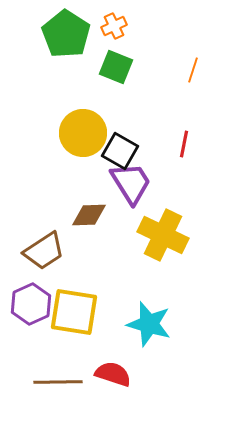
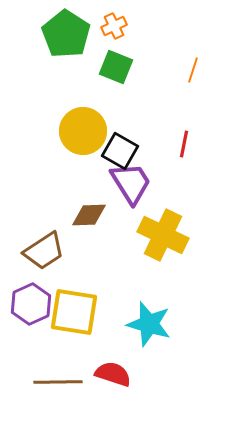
yellow circle: moved 2 px up
